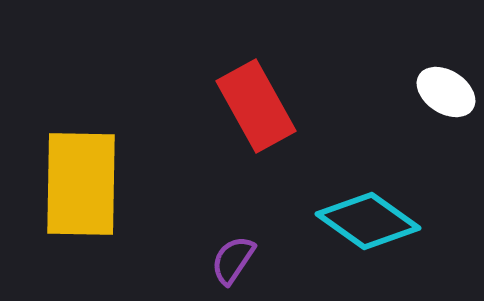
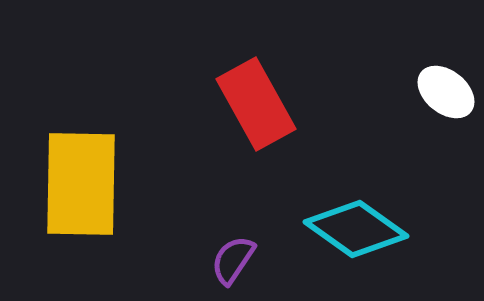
white ellipse: rotated 6 degrees clockwise
red rectangle: moved 2 px up
cyan diamond: moved 12 px left, 8 px down
